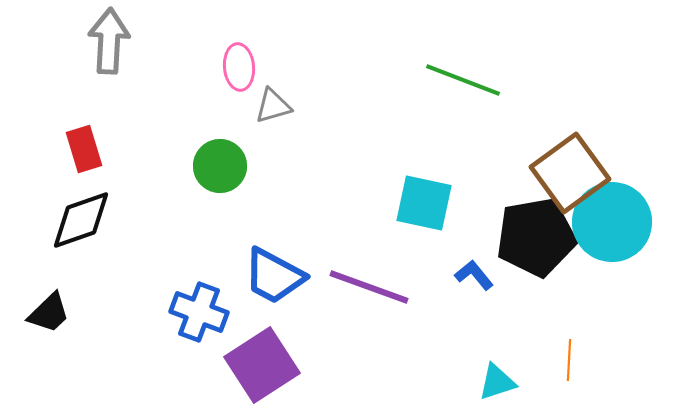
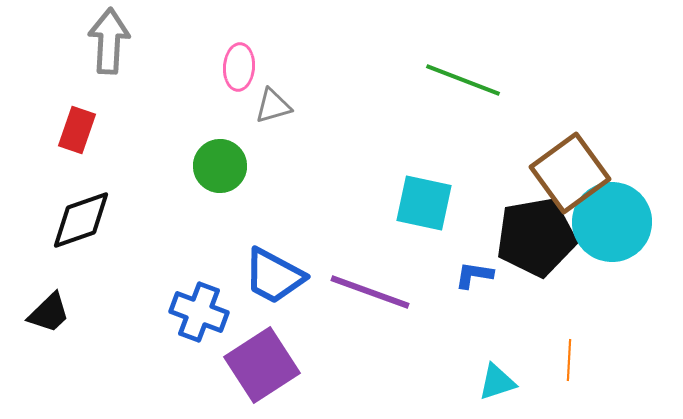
pink ellipse: rotated 9 degrees clockwise
red rectangle: moved 7 px left, 19 px up; rotated 36 degrees clockwise
blue L-shape: rotated 42 degrees counterclockwise
purple line: moved 1 px right, 5 px down
